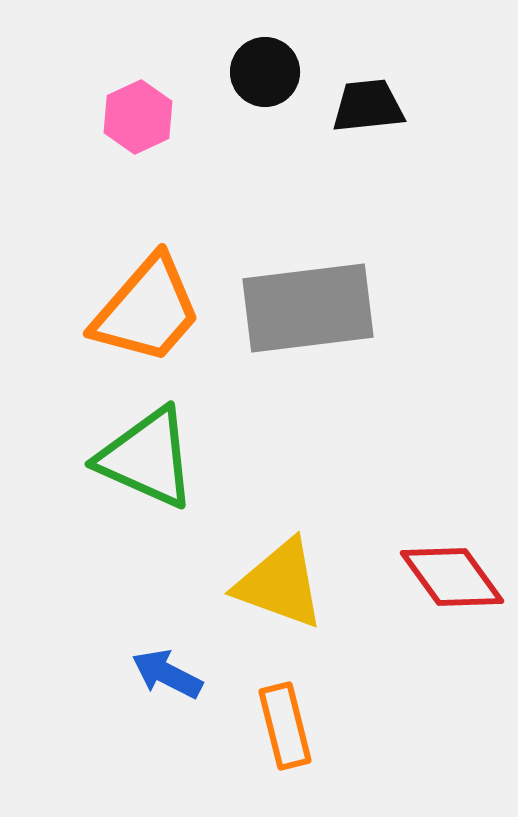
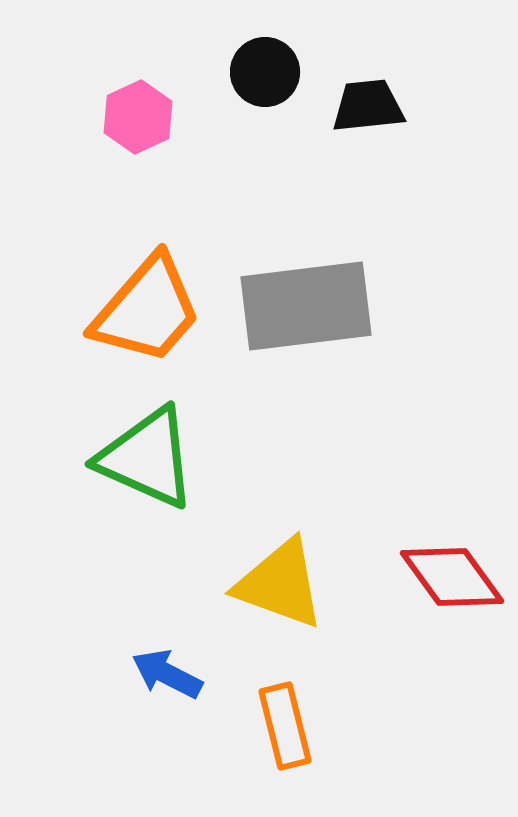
gray rectangle: moved 2 px left, 2 px up
